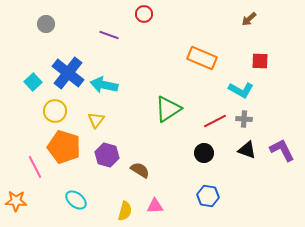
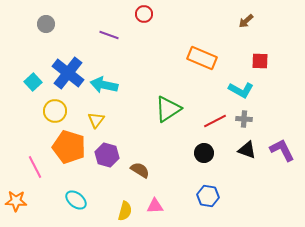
brown arrow: moved 3 px left, 2 px down
orange pentagon: moved 5 px right
